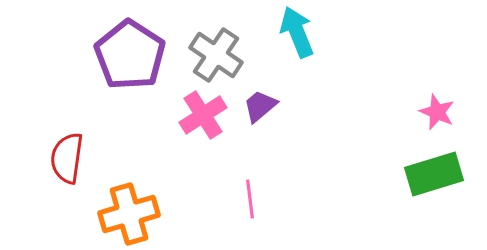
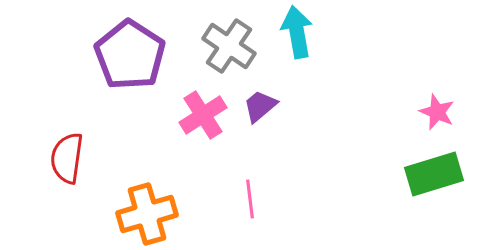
cyan arrow: rotated 12 degrees clockwise
gray cross: moved 13 px right, 9 px up
orange cross: moved 18 px right
